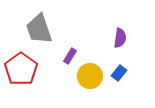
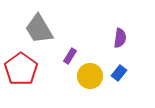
gray trapezoid: rotated 12 degrees counterclockwise
